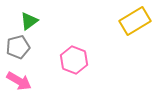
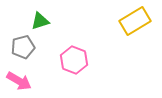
green triangle: moved 11 px right; rotated 18 degrees clockwise
gray pentagon: moved 5 px right
